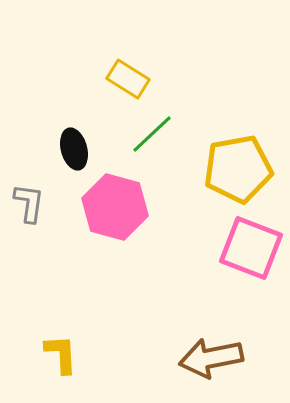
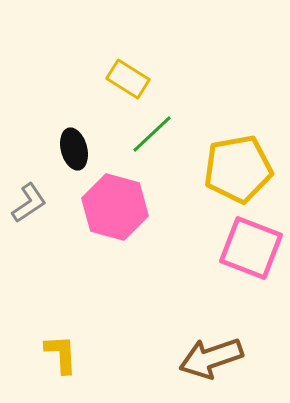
gray L-shape: rotated 48 degrees clockwise
brown arrow: rotated 8 degrees counterclockwise
